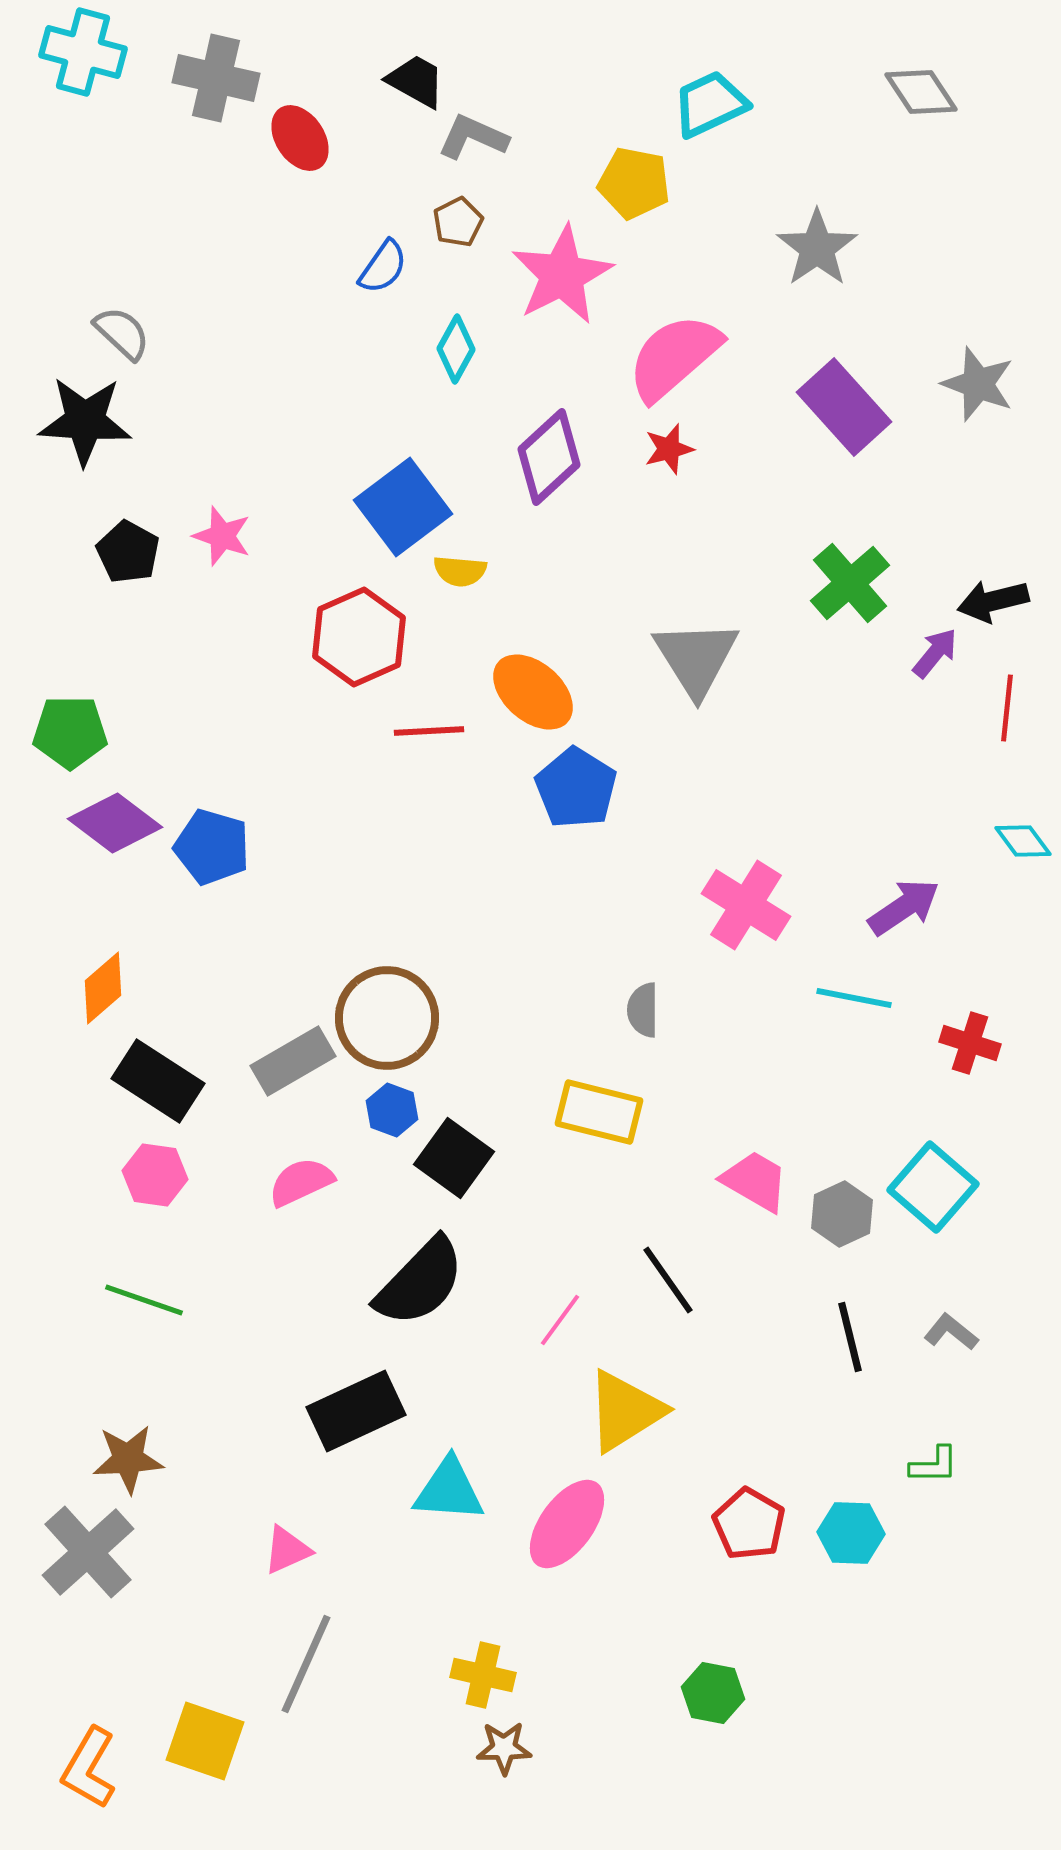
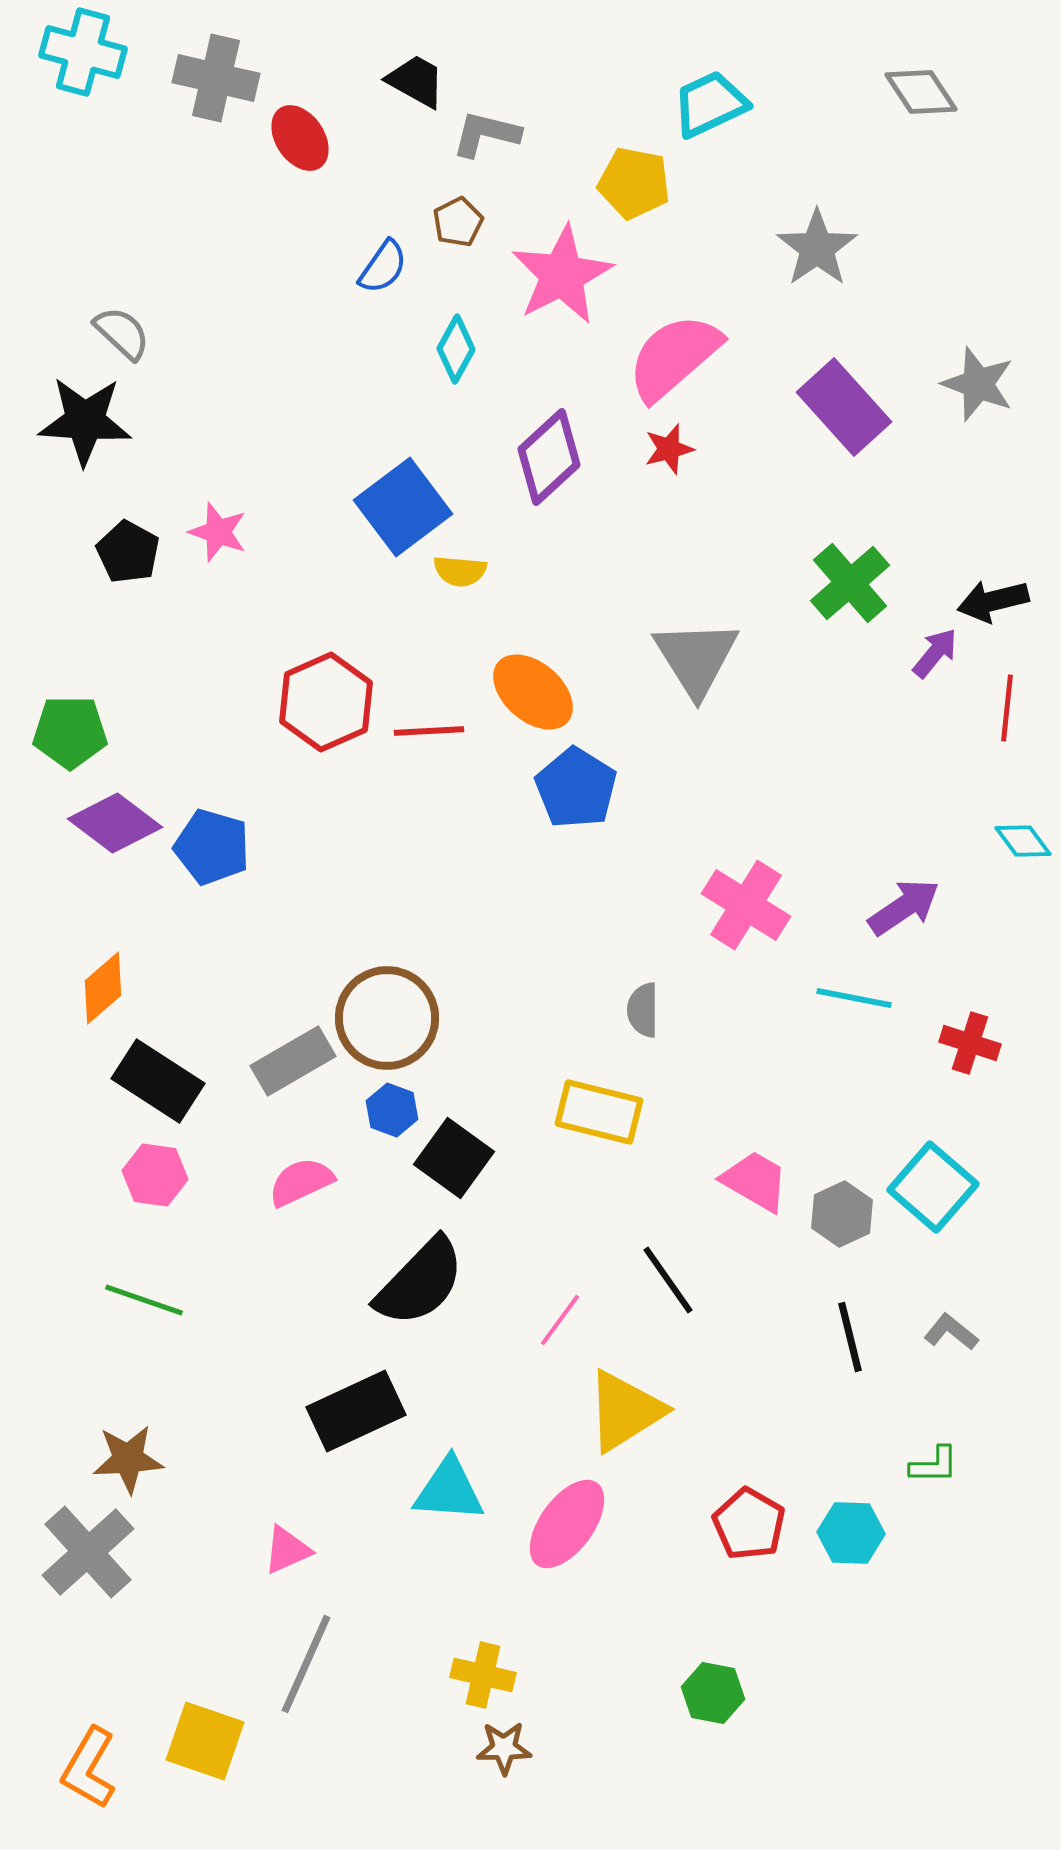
gray L-shape at (473, 137): moved 13 px right, 3 px up; rotated 10 degrees counterclockwise
pink star at (222, 536): moved 4 px left, 4 px up
red hexagon at (359, 637): moved 33 px left, 65 px down
